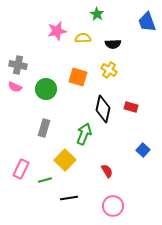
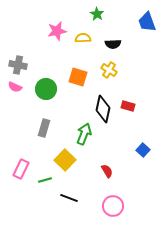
red rectangle: moved 3 px left, 1 px up
black line: rotated 30 degrees clockwise
